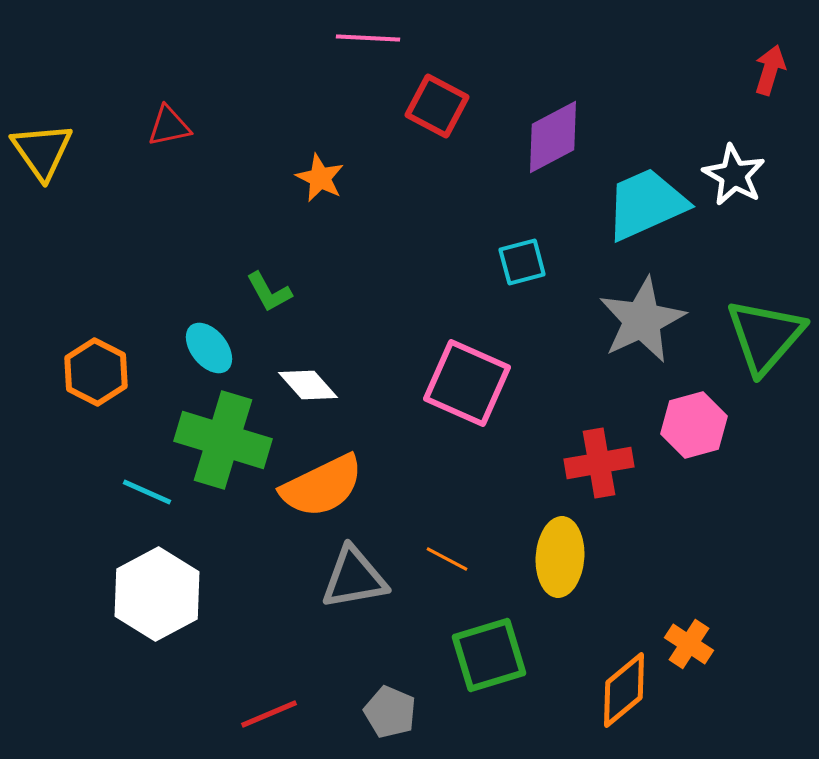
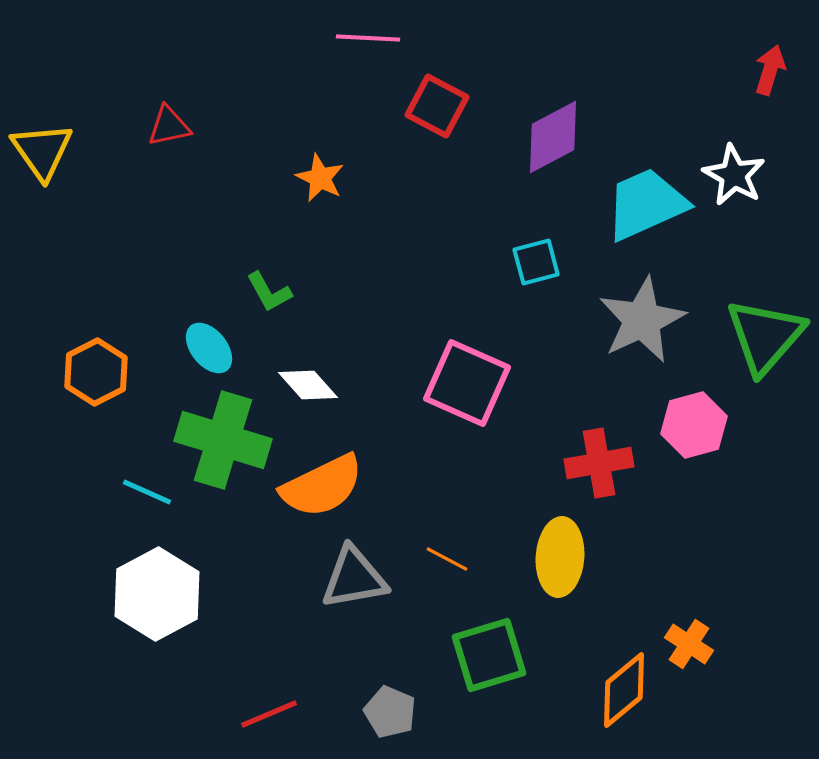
cyan square: moved 14 px right
orange hexagon: rotated 6 degrees clockwise
